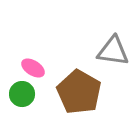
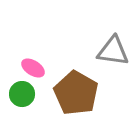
brown pentagon: moved 3 px left, 1 px down
